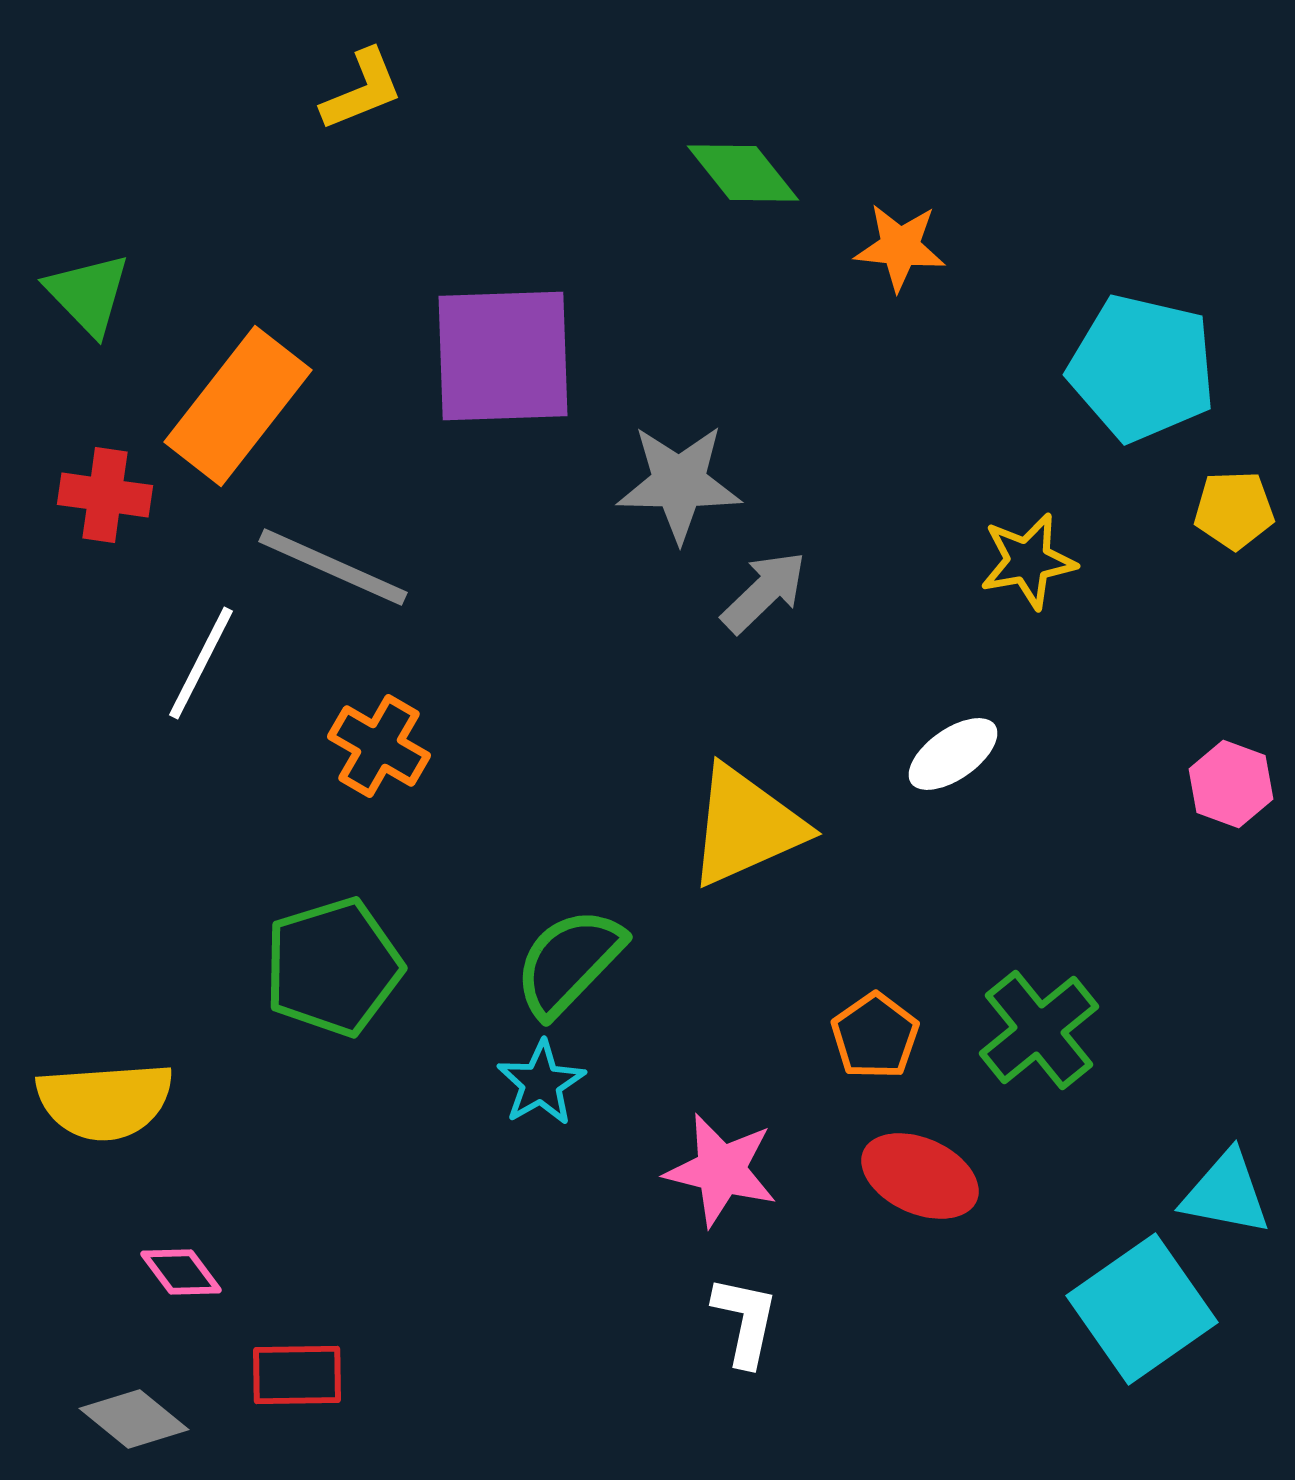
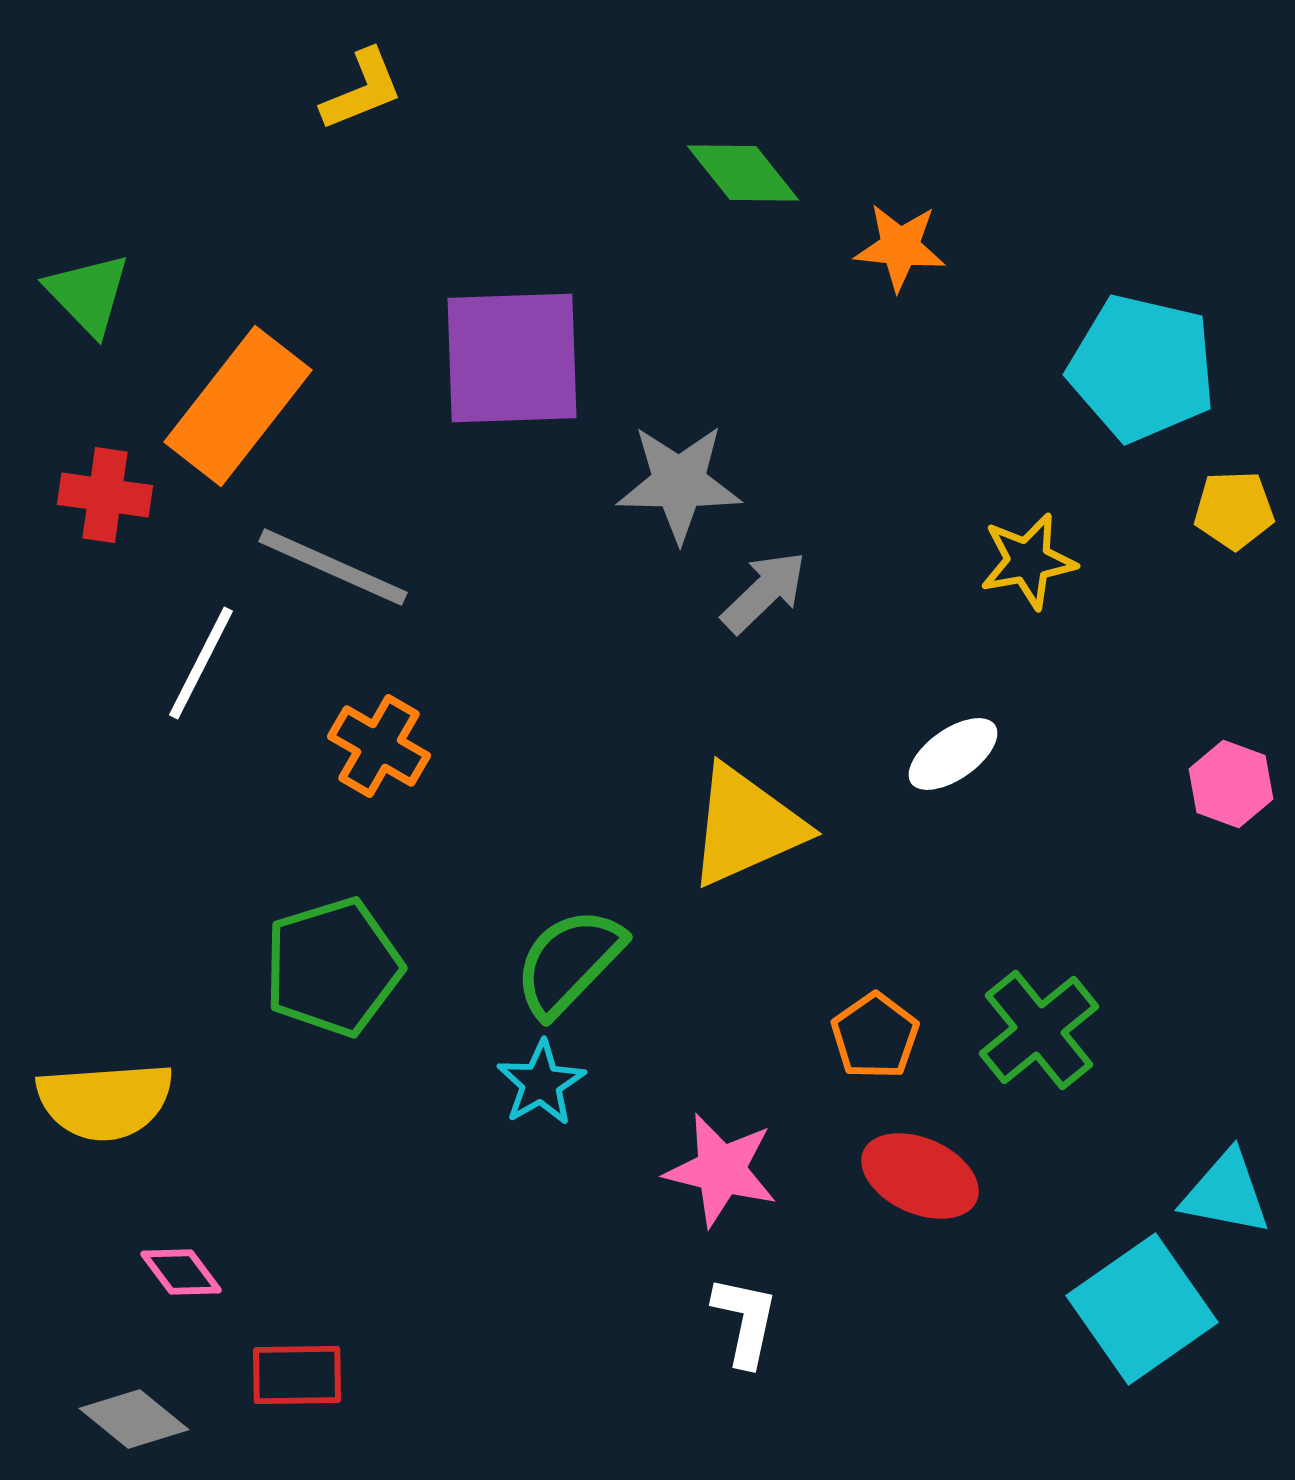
purple square: moved 9 px right, 2 px down
